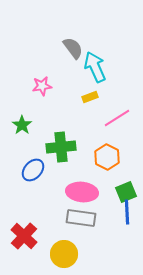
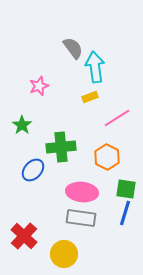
cyan arrow: rotated 16 degrees clockwise
pink star: moved 3 px left; rotated 12 degrees counterclockwise
green square: moved 3 px up; rotated 30 degrees clockwise
blue line: moved 2 px left, 1 px down; rotated 20 degrees clockwise
